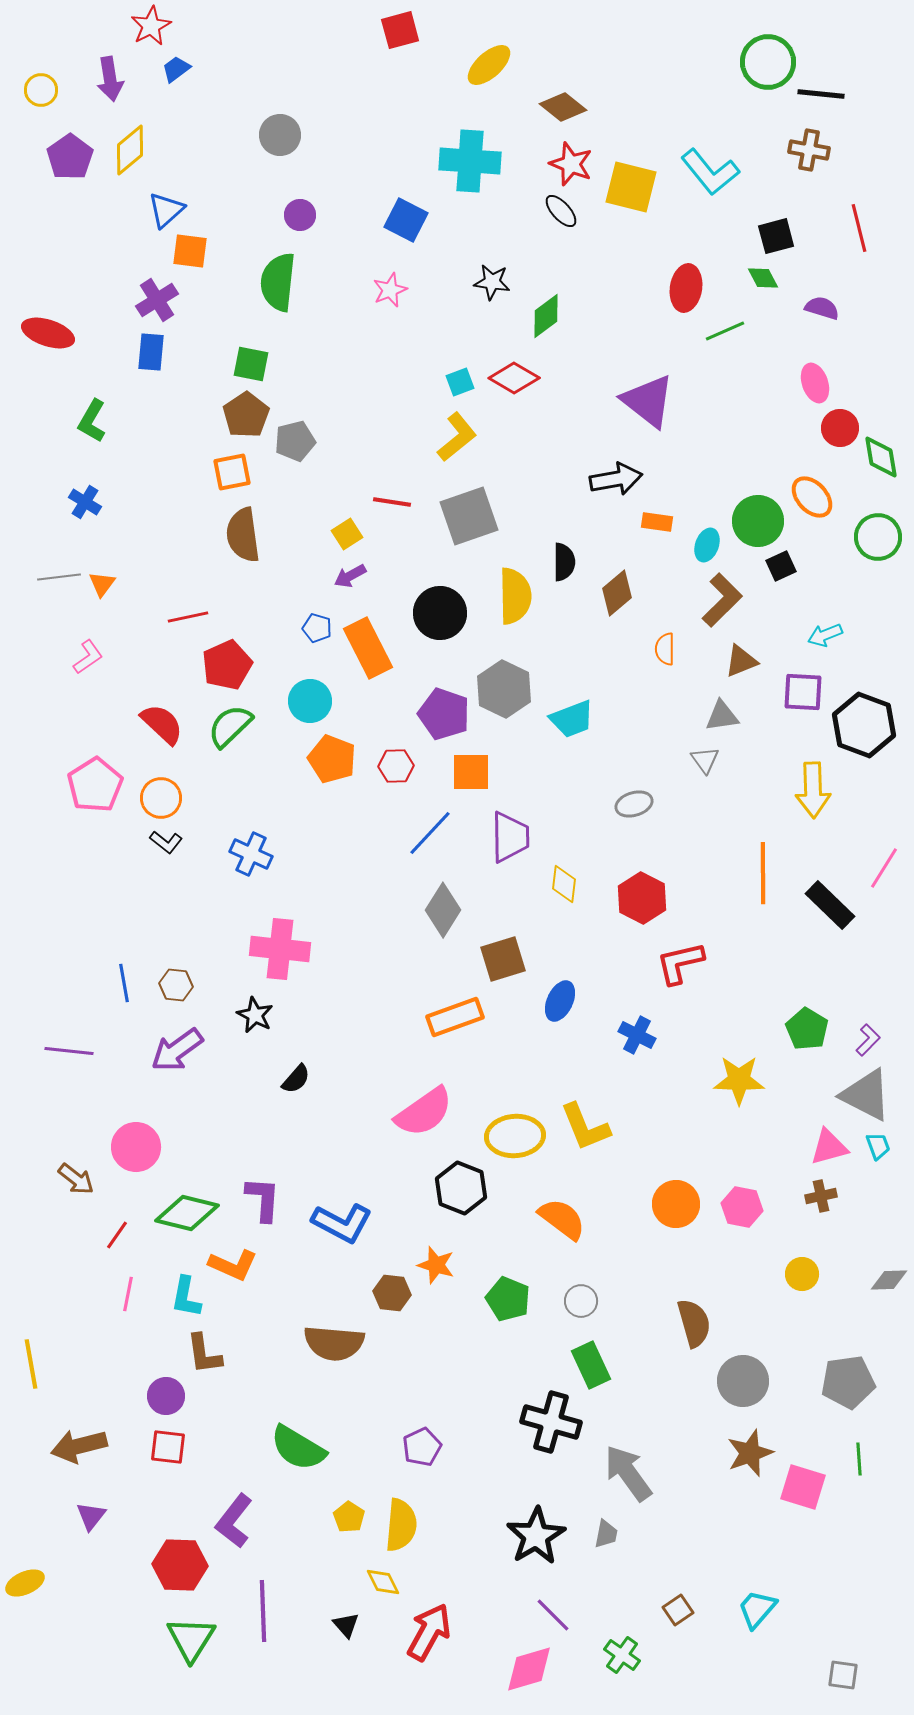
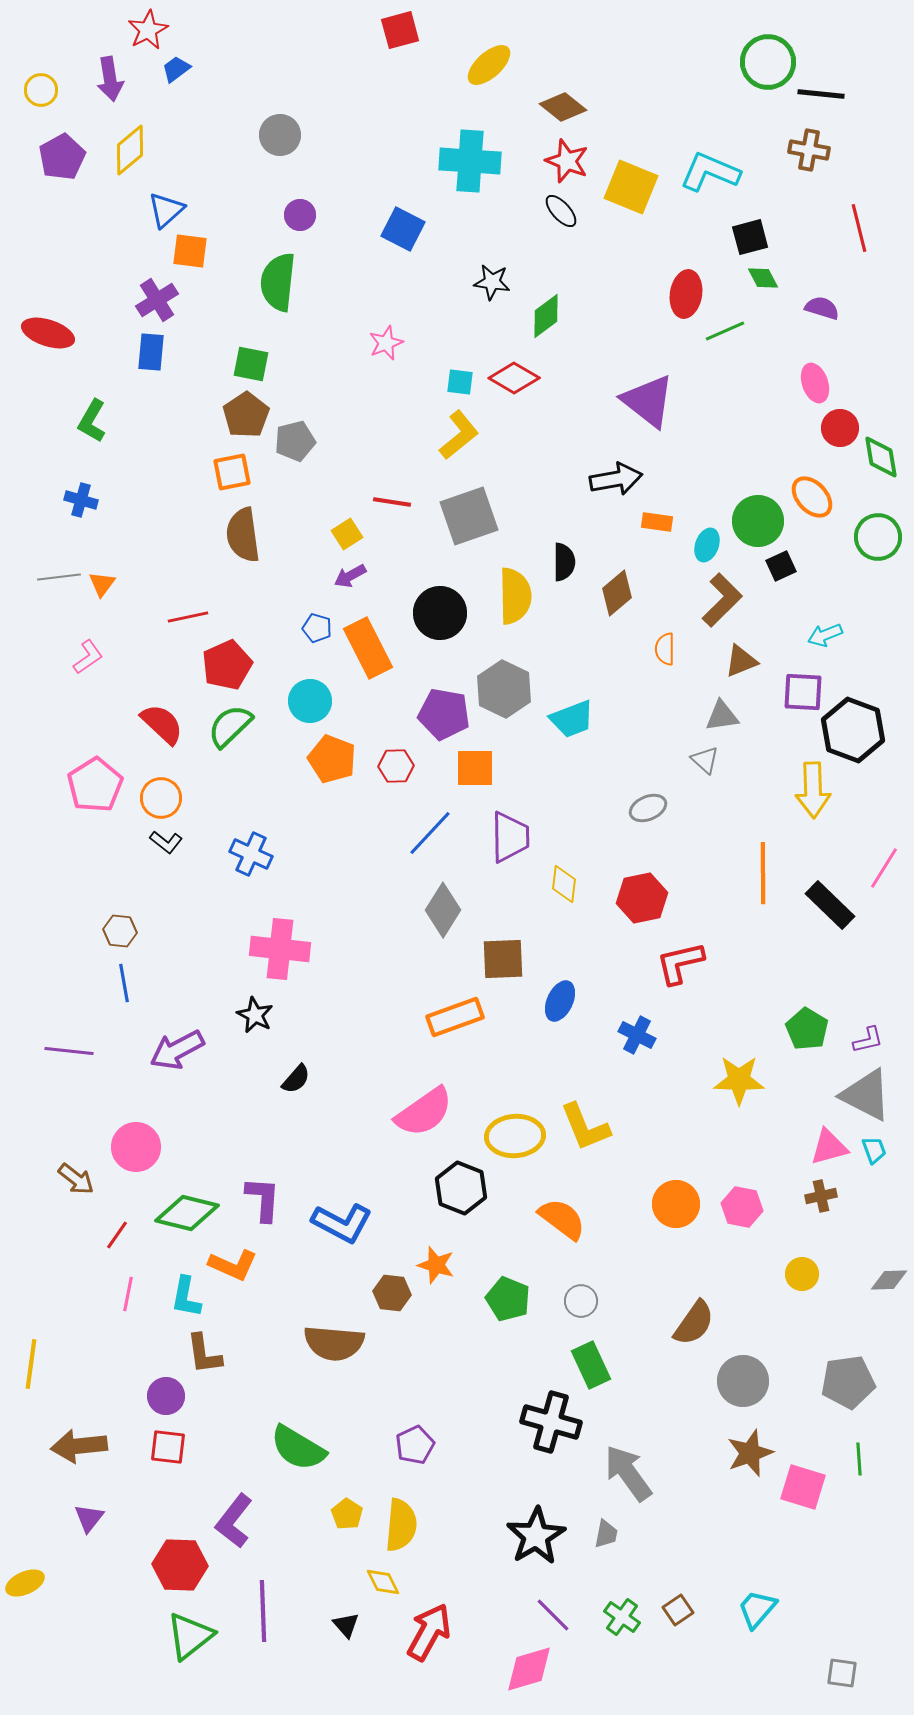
red star at (151, 26): moved 3 px left, 4 px down
purple pentagon at (70, 157): moved 8 px left; rotated 6 degrees clockwise
red star at (571, 164): moved 4 px left, 3 px up
cyan L-shape at (710, 172): rotated 152 degrees clockwise
yellow square at (631, 187): rotated 8 degrees clockwise
blue square at (406, 220): moved 3 px left, 9 px down
black square at (776, 236): moved 26 px left, 1 px down
red ellipse at (686, 288): moved 6 px down
pink star at (390, 290): moved 4 px left, 53 px down
cyan square at (460, 382): rotated 28 degrees clockwise
yellow L-shape at (457, 437): moved 2 px right, 2 px up
blue cross at (85, 502): moved 4 px left, 2 px up; rotated 16 degrees counterclockwise
purple pentagon at (444, 714): rotated 9 degrees counterclockwise
black hexagon at (864, 725): moved 11 px left, 5 px down
gray triangle at (705, 760): rotated 12 degrees counterclockwise
orange square at (471, 772): moved 4 px right, 4 px up
gray ellipse at (634, 804): moved 14 px right, 4 px down; rotated 6 degrees counterclockwise
red hexagon at (642, 898): rotated 21 degrees clockwise
brown square at (503, 959): rotated 15 degrees clockwise
brown hexagon at (176, 985): moved 56 px left, 54 px up
purple L-shape at (868, 1040): rotated 32 degrees clockwise
purple arrow at (177, 1050): rotated 8 degrees clockwise
cyan trapezoid at (878, 1146): moved 4 px left, 4 px down
brown semicircle at (694, 1323): rotated 51 degrees clockwise
yellow line at (31, 1364): rotated 18 degrees clockwise
brown arrow at (79, 1446): rotated 8 degrees clockwise
purple pentagon at (422, 1447): moved 7 px left, 2 px up
purple triangle at (91, 1516): moved 2 px left, 2 px down
yellow pentagon at (349, 1517): moved 2 px left, 3 px up
green triangle at (191, 1639): moved 1 px left, 3 px up; rotated 20 degrees clockwise
green cross at (622, 1655): moved 38 px up
gray square at (843, 1675): moved 1 px left, 2 px up
